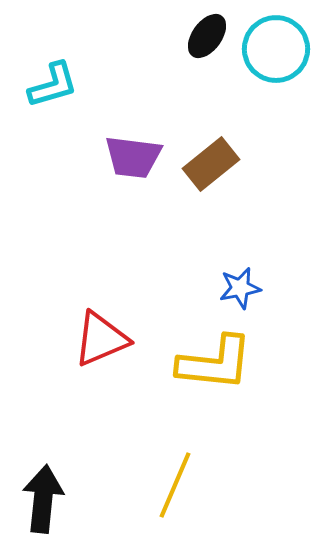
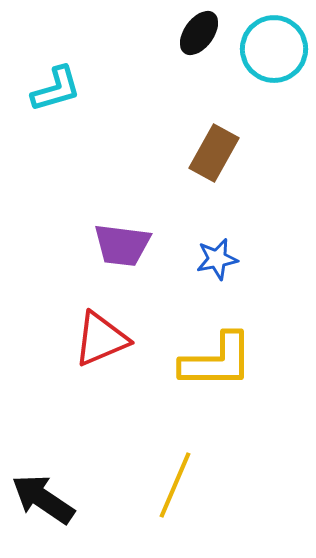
black ellipse: moved 8 px left, 3 px up
cyan circle: moved 2 px left
cyan L-shape: moved 3 px right, 4 px down
purple trapezoid: moved 11 px left, 88 px down
brown rectangle: moved 3 px right, 11 px up; rotated 22 degrees counterclockwise
blue star: moved 23 px left, 29 px up
yellow L-shape: moved 2 px right, 2 px up; rotated 6 degrees counterclockwise
black arrow: rotated 62 degrees counterclockwise
